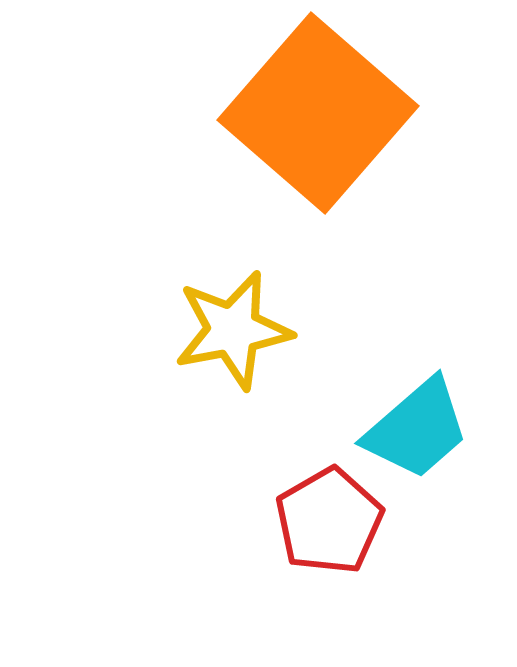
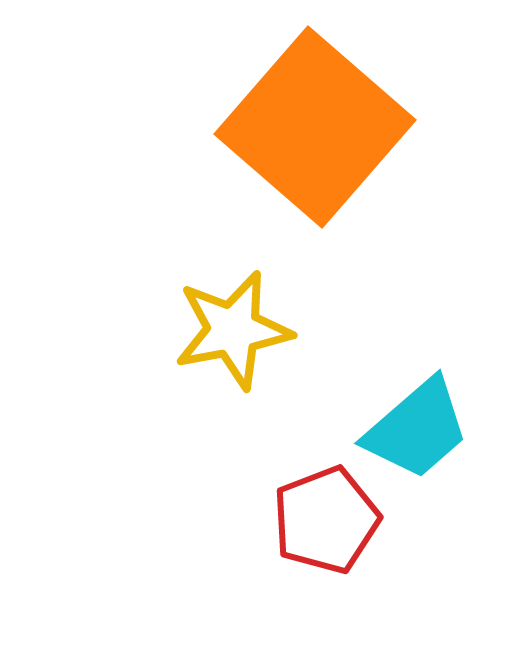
orange square: moved 3 px left, 14 px down
red pentagon: moved 3 px left, 1 px up; rotated 9 degrees clockwise
